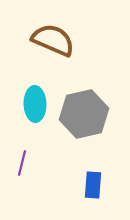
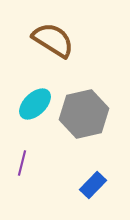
brown semicircle: rotated 9 degrees clockwise
cyan ellipse: rotated 48 degrees clockwise
blue rectangle: rotated 40 degrees clockwise
